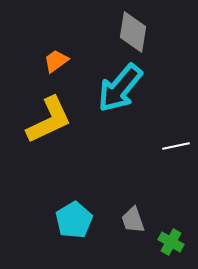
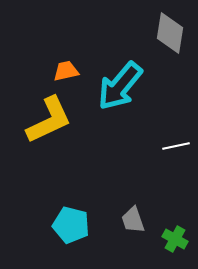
gray diamond: moved 37 px right, 1 px down
orange trapezoid: moved 10 px right, 10 px down; rotated 24 degrees clockwise
cyan arrow: moved 2 px up
cyan pentagon: moved 3 px left, 5 px down; rotated 27 degrees counterclockwise
green cross: moved 4 px right, 3 px up
